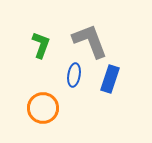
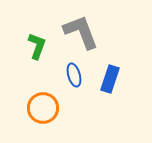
gray L-shape: moved 9 px left, 9 px up
green L-shape: moved 4 px left, 1 px down
blue ellipse: rotated 25 degrees counterclockwise
